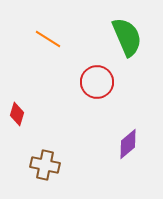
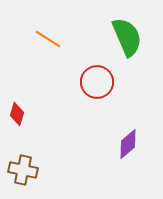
brown cross: moved 22 px left, 5 px down
